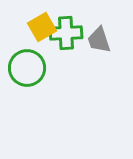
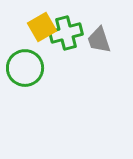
green cross: rotated 12 degrees counterclockwise
green circle: moved 2 px left
